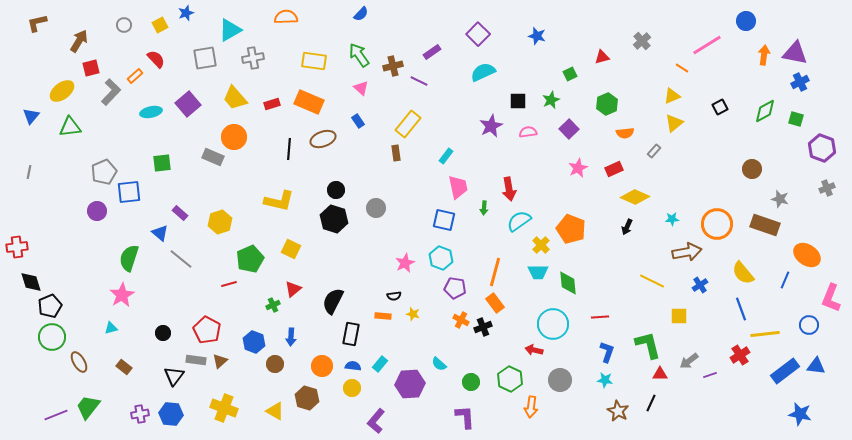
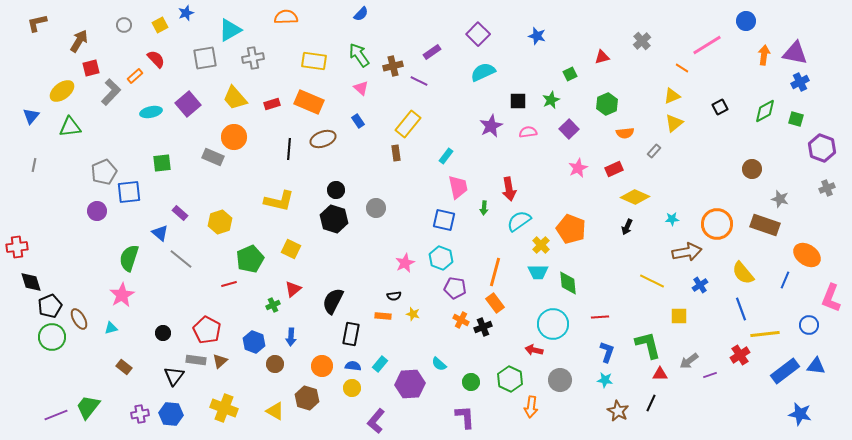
gray line at (29, 172): moved 5 px right, 7 px up
brown ellipse at (79, 362): moved 43 px up
